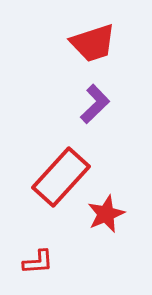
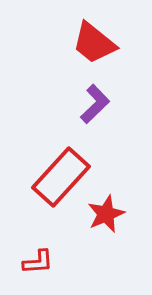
red trapezoid: moved 1 px right; rotated 57 degrees clockwise
